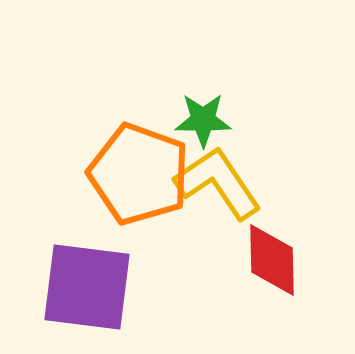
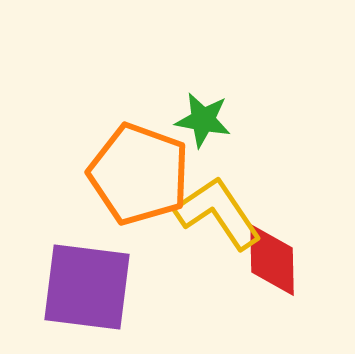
green star: rotated 10 degrees clockwise
yellow L-shape: moved 30 px down
